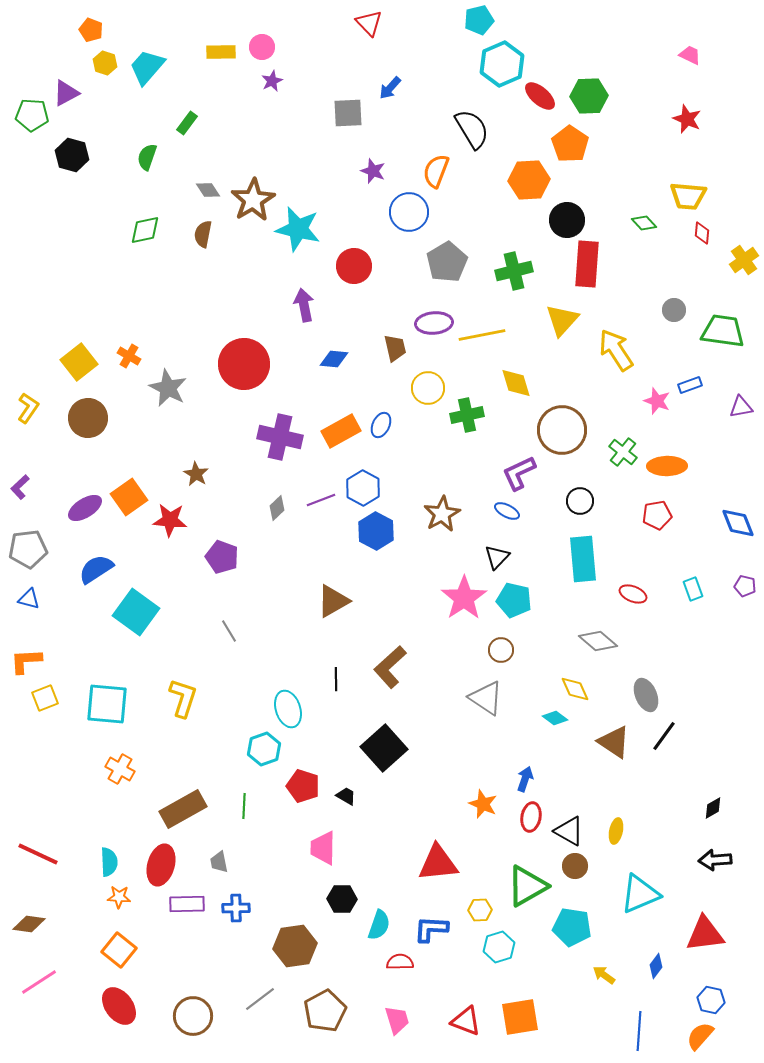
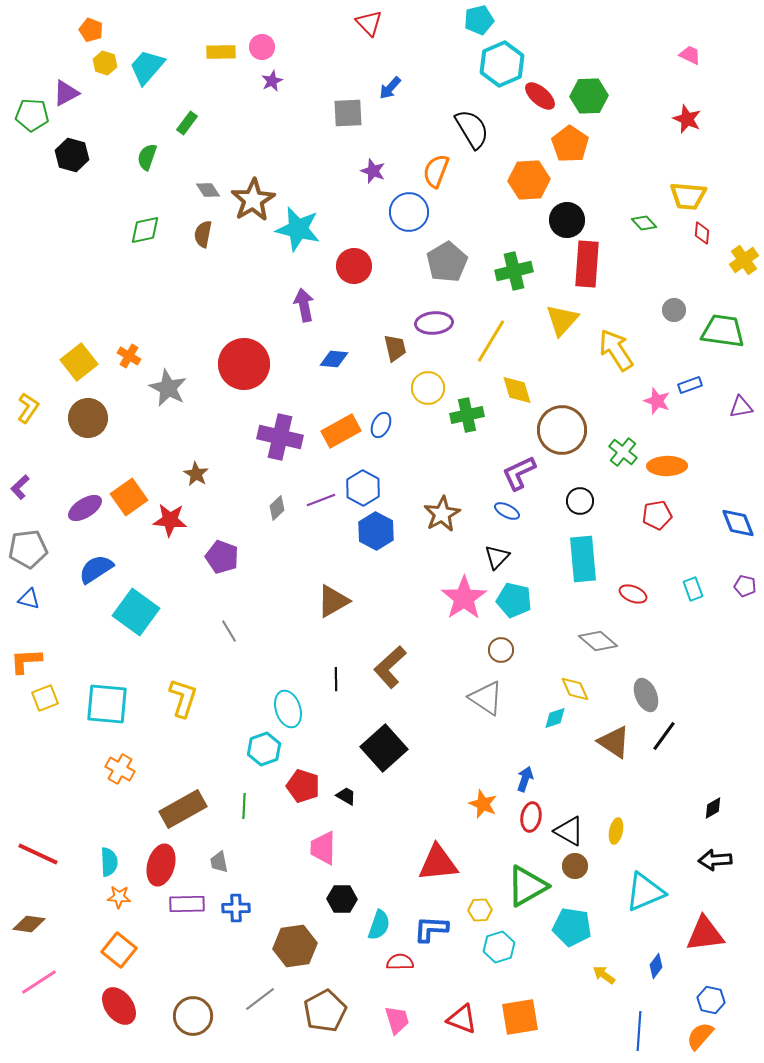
yellow line at (482, 335): moved 9 px right, 6 px down; rotated 48 degrees counterclockwise
yellow diamond at (516, 383): moved 1 px right, 7 px down
cyan diamond at (555, 718): rotated 55 degrees counterclockwise
cyan triangle at (640, 894): moved 5 px right, 2 px up
red triangle at (466, 1021): moved 4 px left, 2 px up
